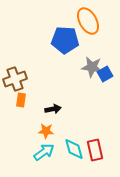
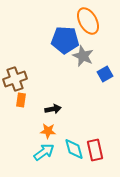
gray star: moved 9 px left, 11 px up; rotated 15 degrees clockwise
orange star: moved 2 px right
